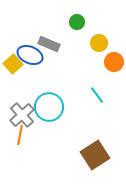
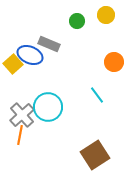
green circle: moved 1 px up
yellow circle: moved 7 px right, 28 px up
cyan circle: moved 1 px left
